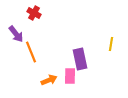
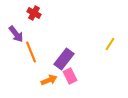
yellow line: moved 1 px left; rotated 24 degrees clockwise
purple rectangle: moved 16 px left; rotated 50 degrees clockwise
pink rectangle: rotated 28 degrees counterclockwise
